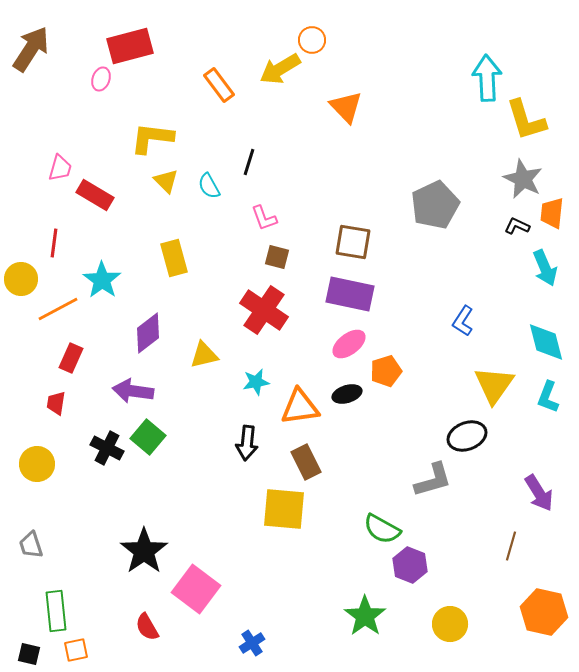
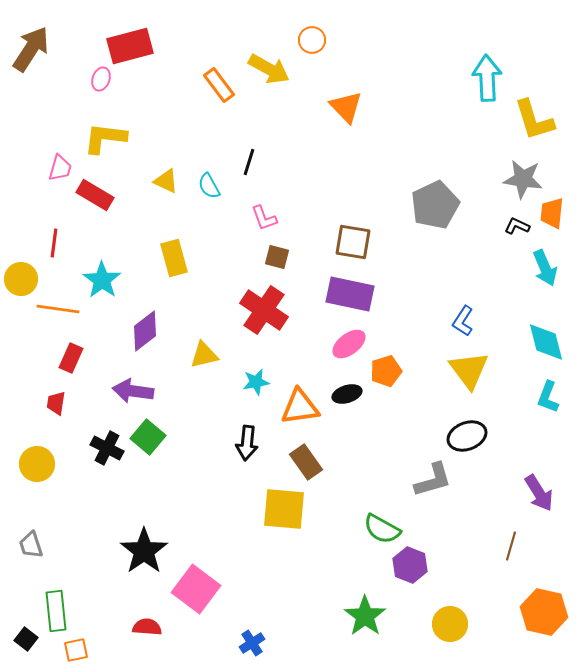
yellow arrow at (280, 69): moved 11 px left; rotated 120 degrees counterclockwise
yellow L-shape at (526, 120): moved 8 px right
yellow L-shape at (152, 138): moved 47 px left
gray star at (523, 179): rotated 18 degrees counterclockwise
yellow triangle at (166, 181): rotated 20 degrees counterclockwise
orange line at (58, 309): rotated 36 degrees clockwise
purple diamond at (148, 333): moved 3 px left, 2 px up
yellow triangle at (494, 385): moved 25 px left, 15 px up; rotated 12 degrees counterclockwise
brown rectangle at (306, 462): rotated 8 degrees counterclockwise
red semicircle at (147, 627): rotated 124 degrees clockwise
black square at (29, 654): moved 3 px left, 15 px up; rotated 25 degrees clockwise
